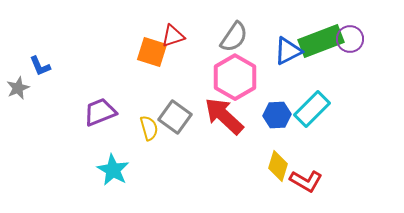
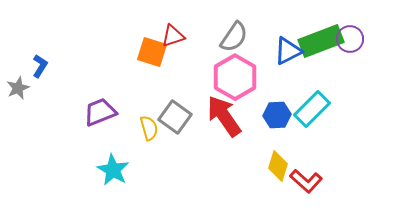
blue L-shape: rotated 125 degrees counterclockwise
red arrow: rotated 12 degrees clockwise
red L-shape: rotated 12 degrees clockwise
